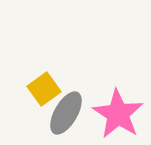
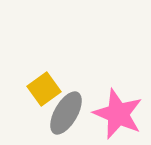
pink star: rotated 9 degrees counterclockwise
